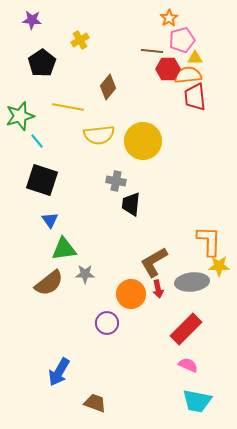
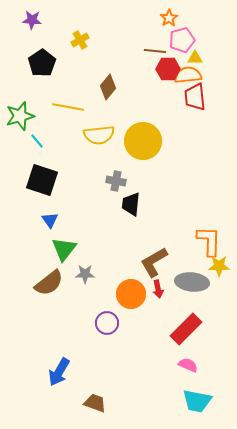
brown line: moved 3 px right
green triangle: rotated 44 degrees counterclockwise
gray ellipse: rotated 12 degrees clockwise
